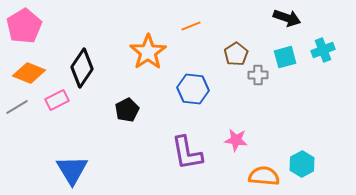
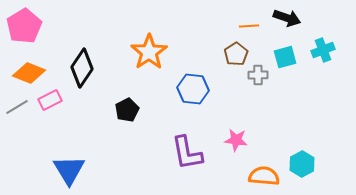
orange line: moved 58 px right; rotated 18 degrees clockwise
orange star: moved 1 px right
pink rectangle: moved 7 px left
blue triangle: moved 3 px left
